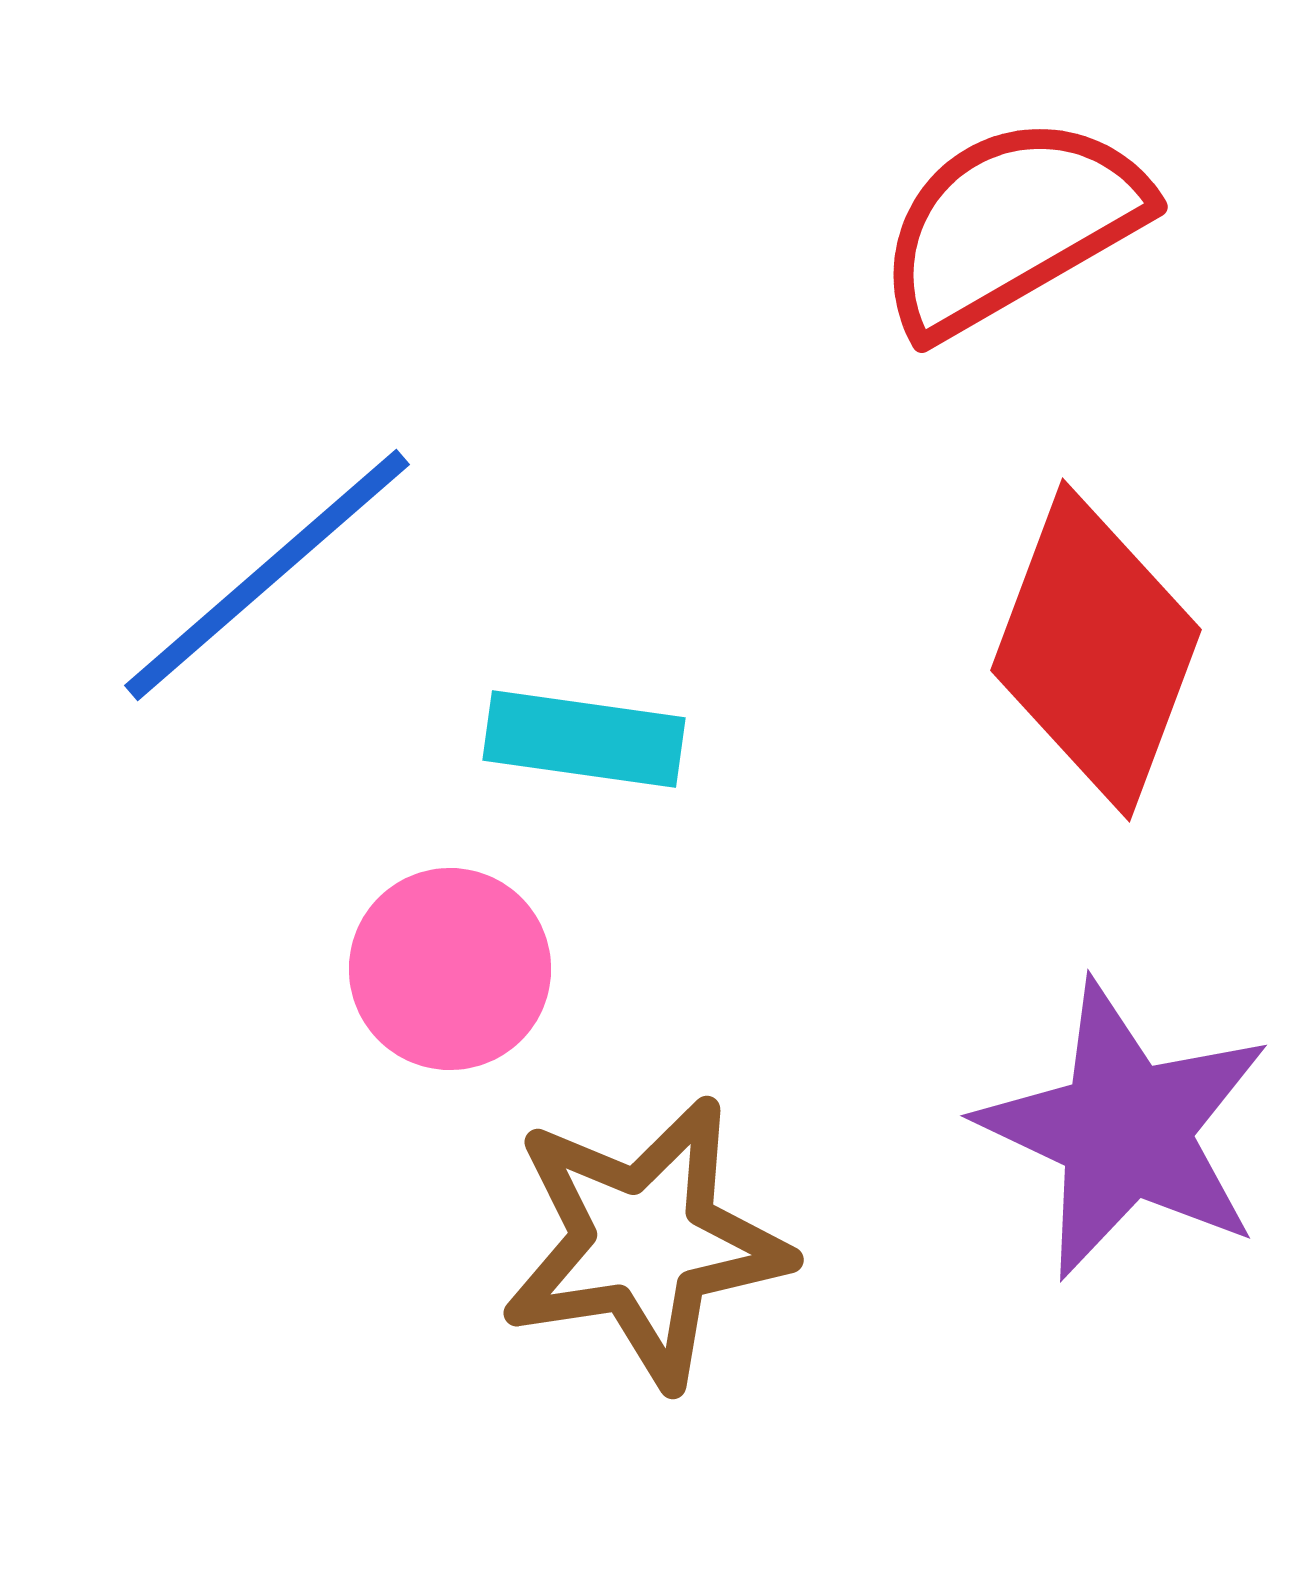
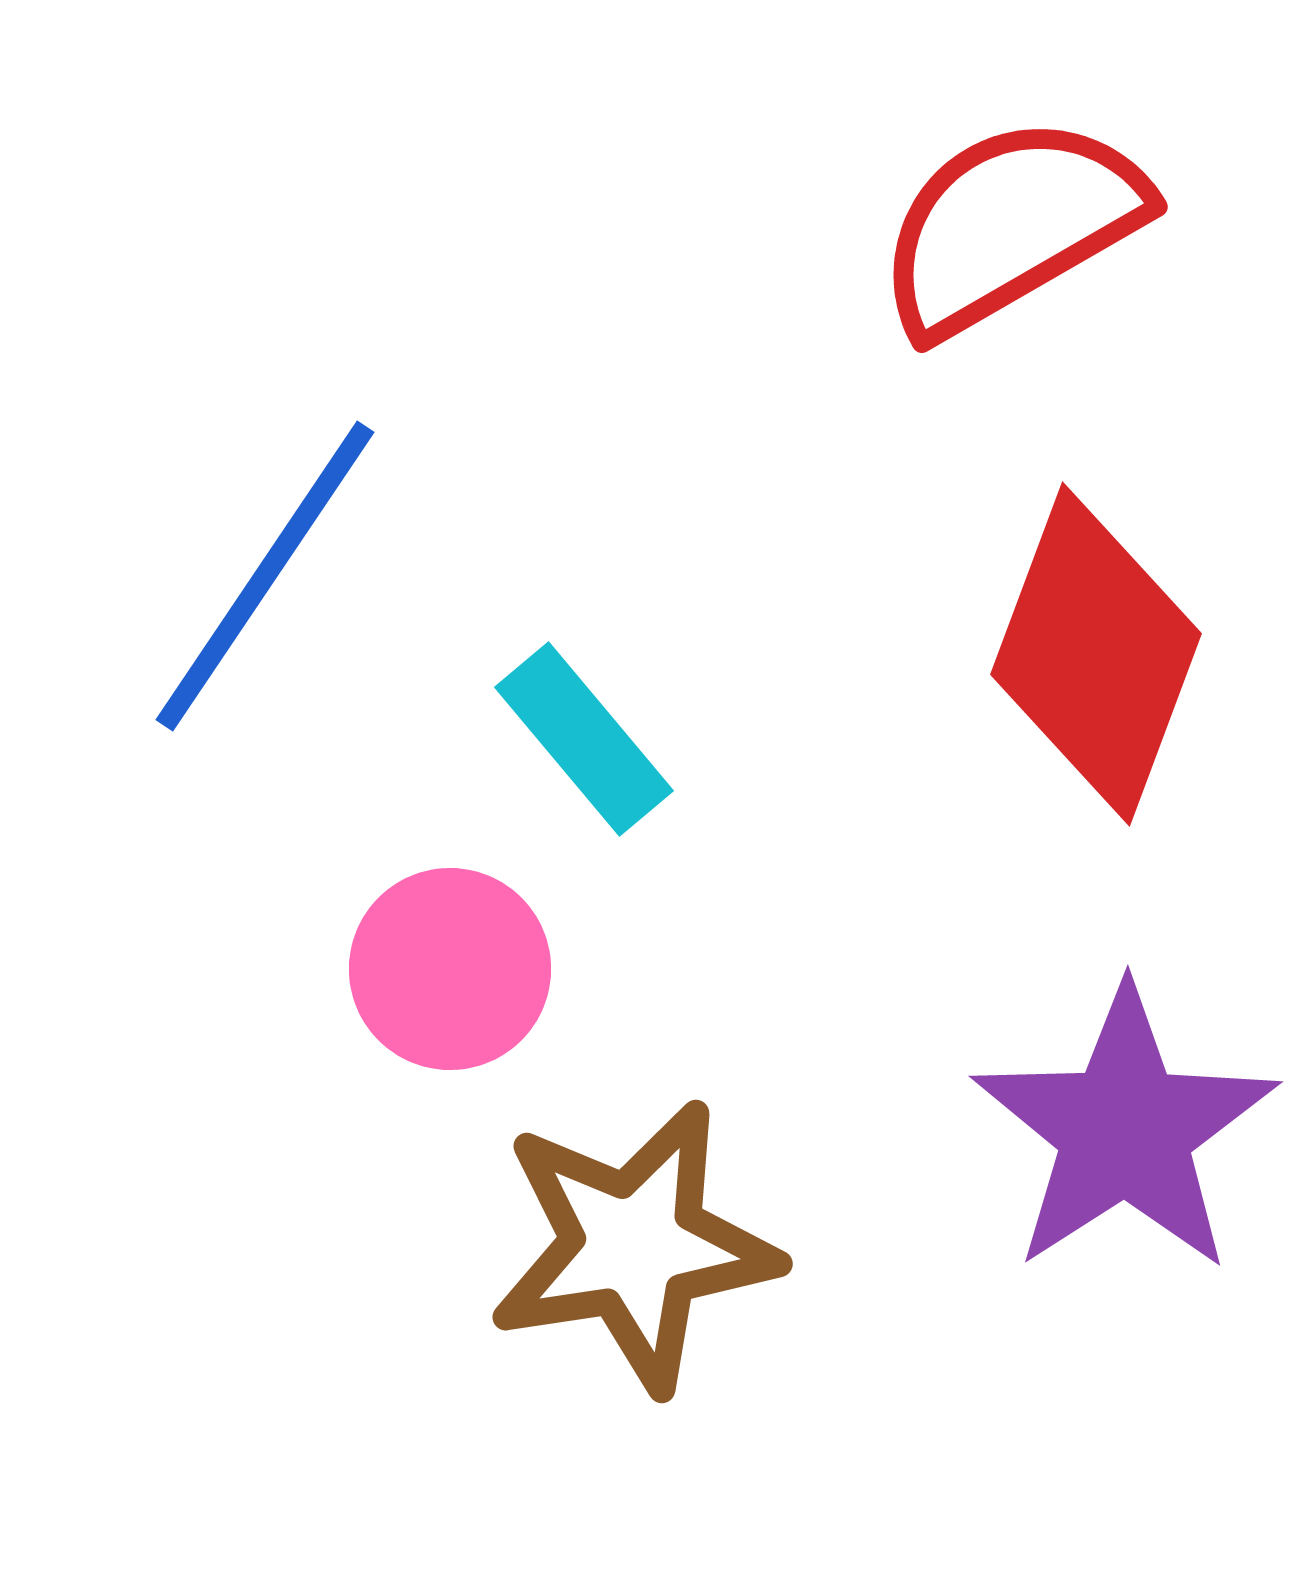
blue line: moved 2 px left, 1 px down; rotated 15 degrees counterclockwise
red diamond: moved 4 px down
cyan rectangle: rotated 42 degrees clockwise
purple star: rotated 14 degrees clockwise
brown star: moved 11 px left, 4 px down
